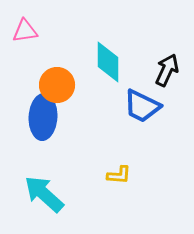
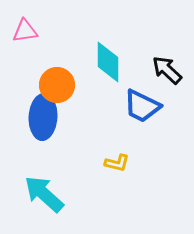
black arrow: rotated 72 degrees counterclockwise
yellow L-shape: moved 2 px left, 12 px up; rotated 10 degrees clockwise
